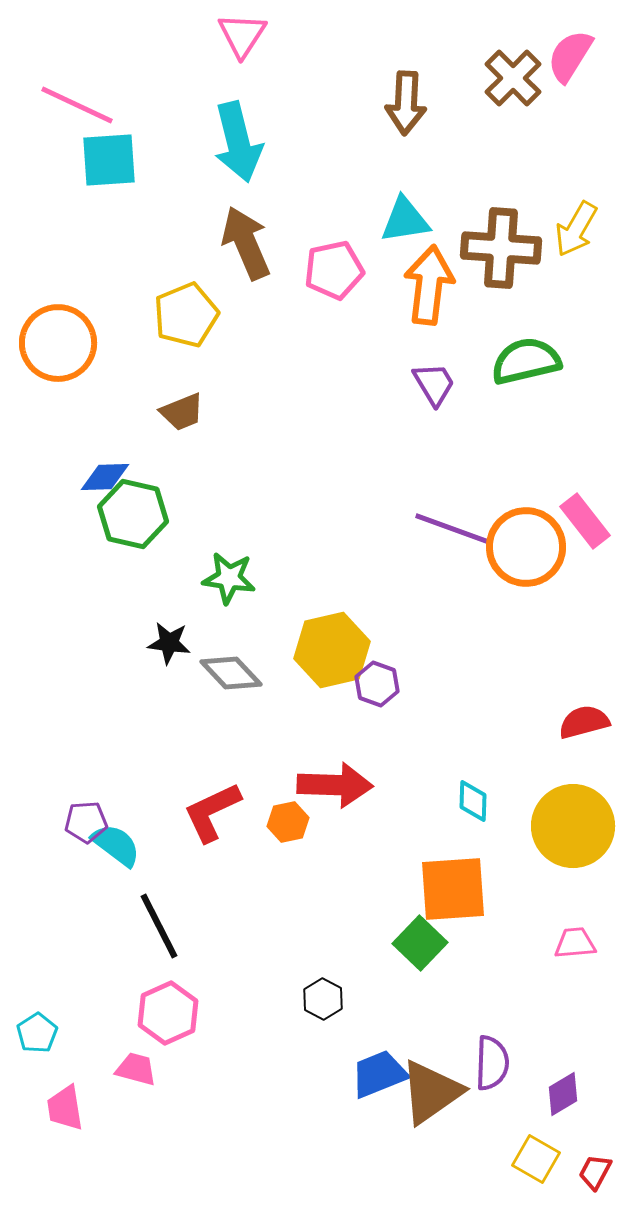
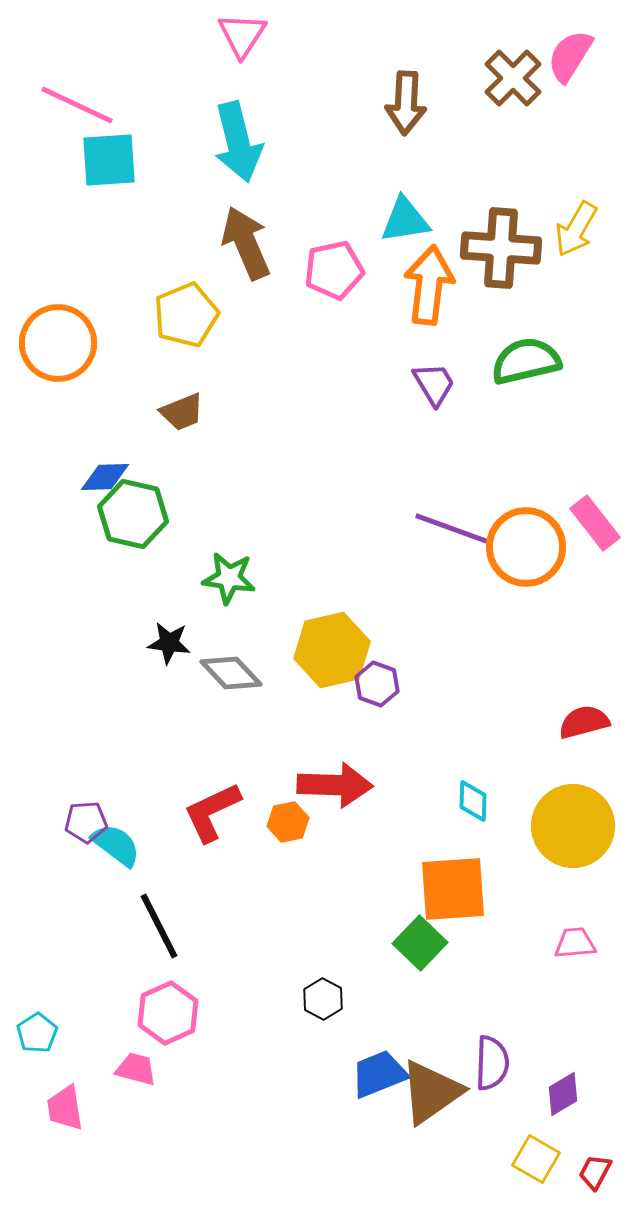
pink rectangle at (585, 521): moved 10 px right, 2 px down
